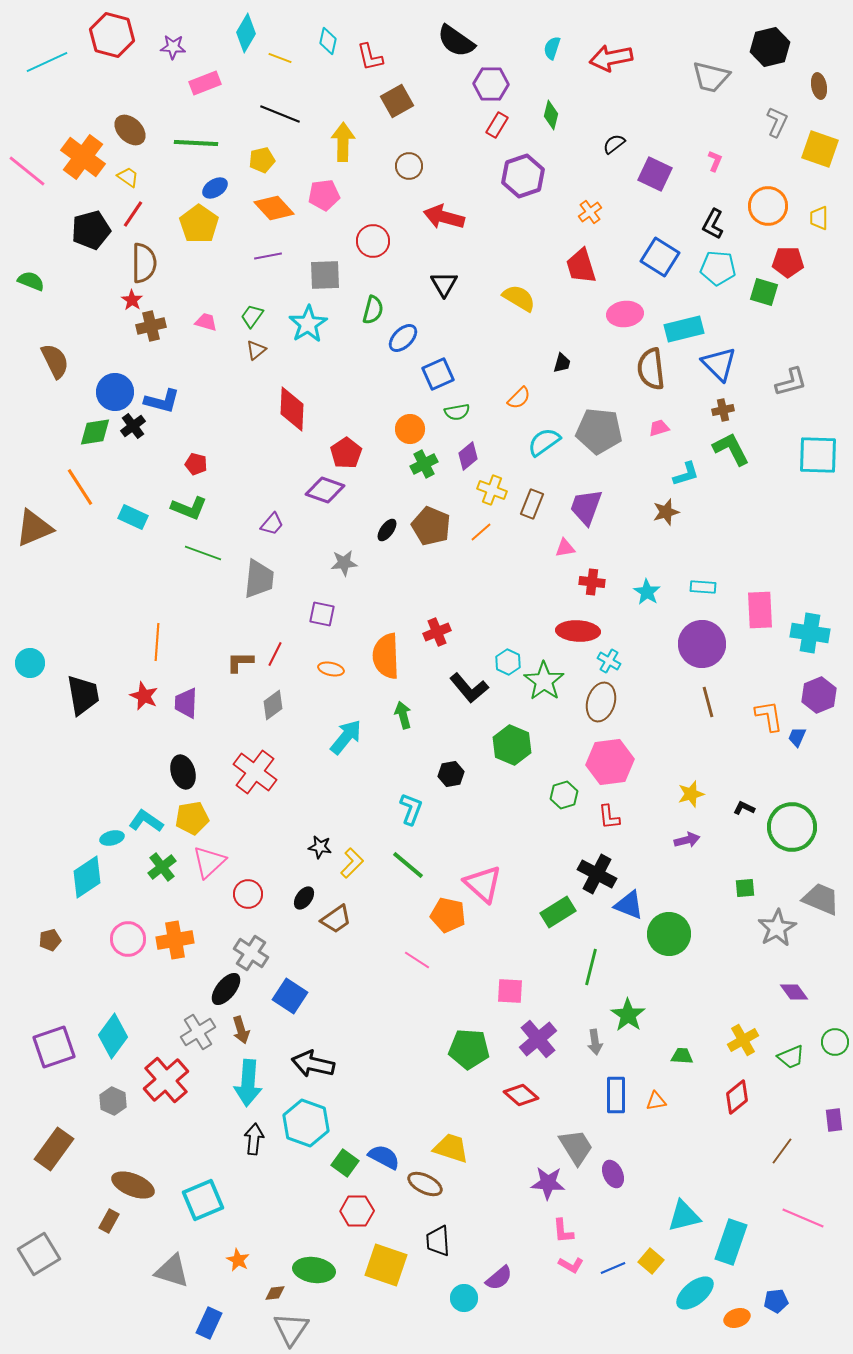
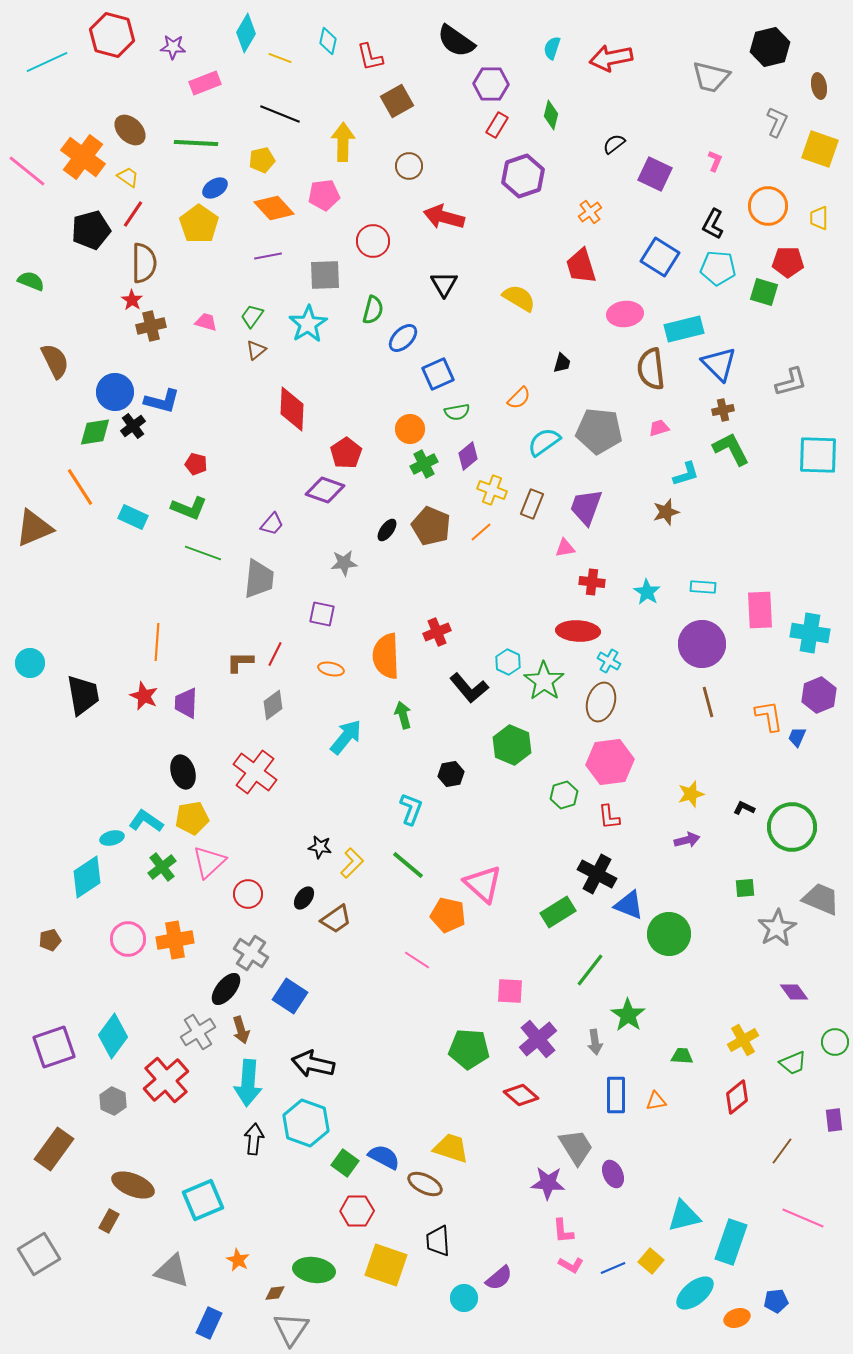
green line at (591, 967): moved 1 px left, 3 px down; rotated 24 degrees clockwise
green trapezoid at (791, 1057): moved 2 px right, 6 px down
